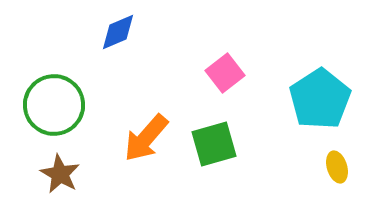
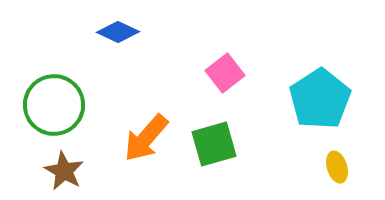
blue diamond: rotated 48 degrees clockwise
brown star: moved 4 px right, 3 px up
